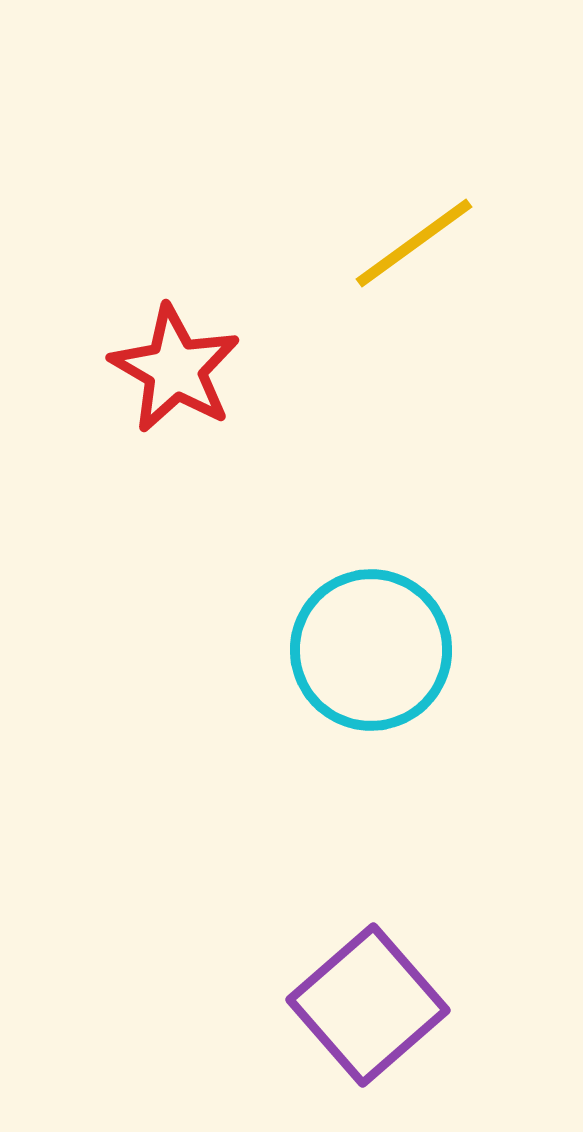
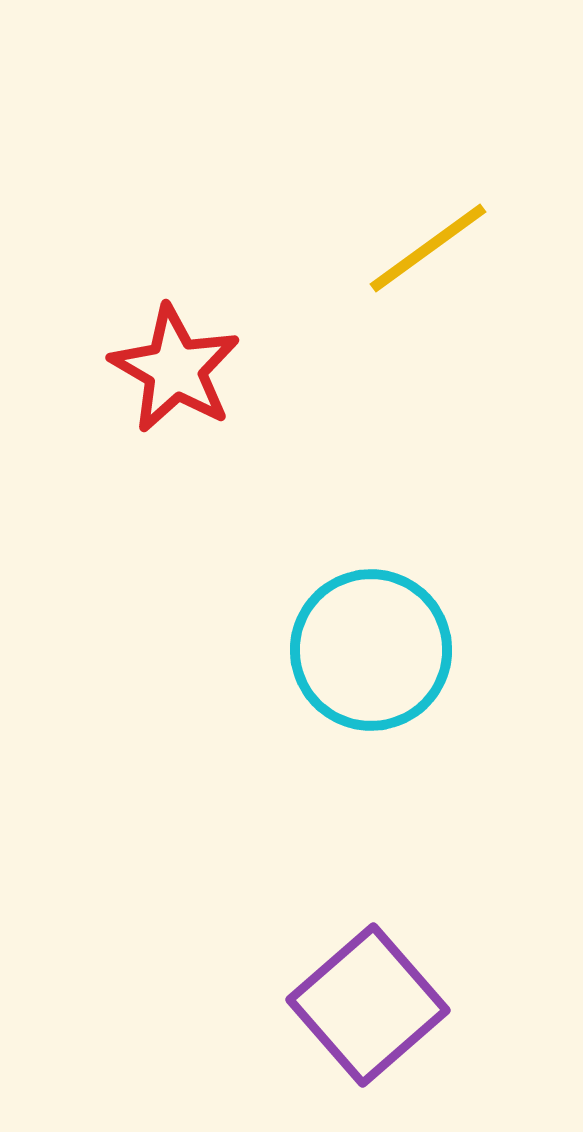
yellow line: moved 14 px right, 5 px down
